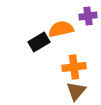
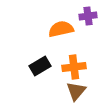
black rectangle: moved 1 px right, 24 px down
